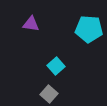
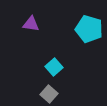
cyan pentagon: rotated 12 degrees clockwise
cyan square: moved 2 px left, 1 px down
